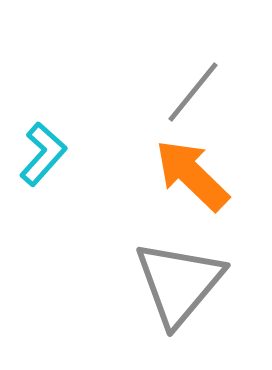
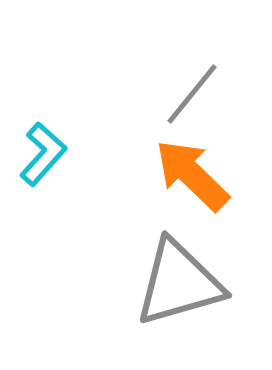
gray line: moved 1 px left, 2 px down
gray triangle: rotated 34 degrees clockwise
